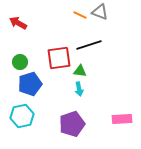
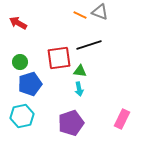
pink rectangle: rotated 60 degrees counterclockwise
purple pentagon: moved 1 px left, 1 px up
